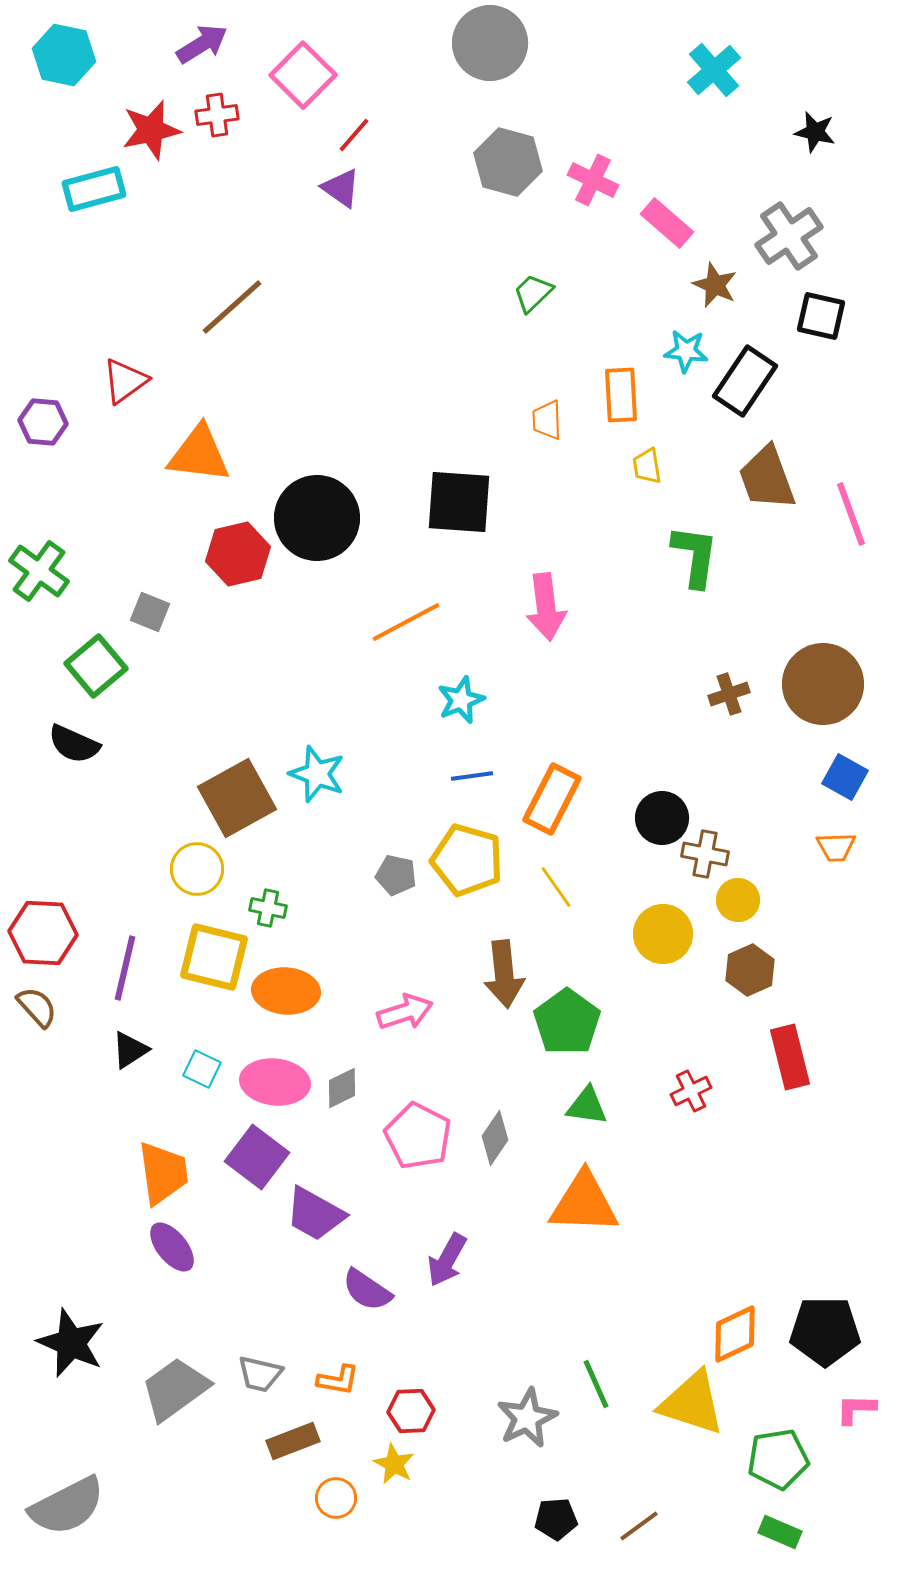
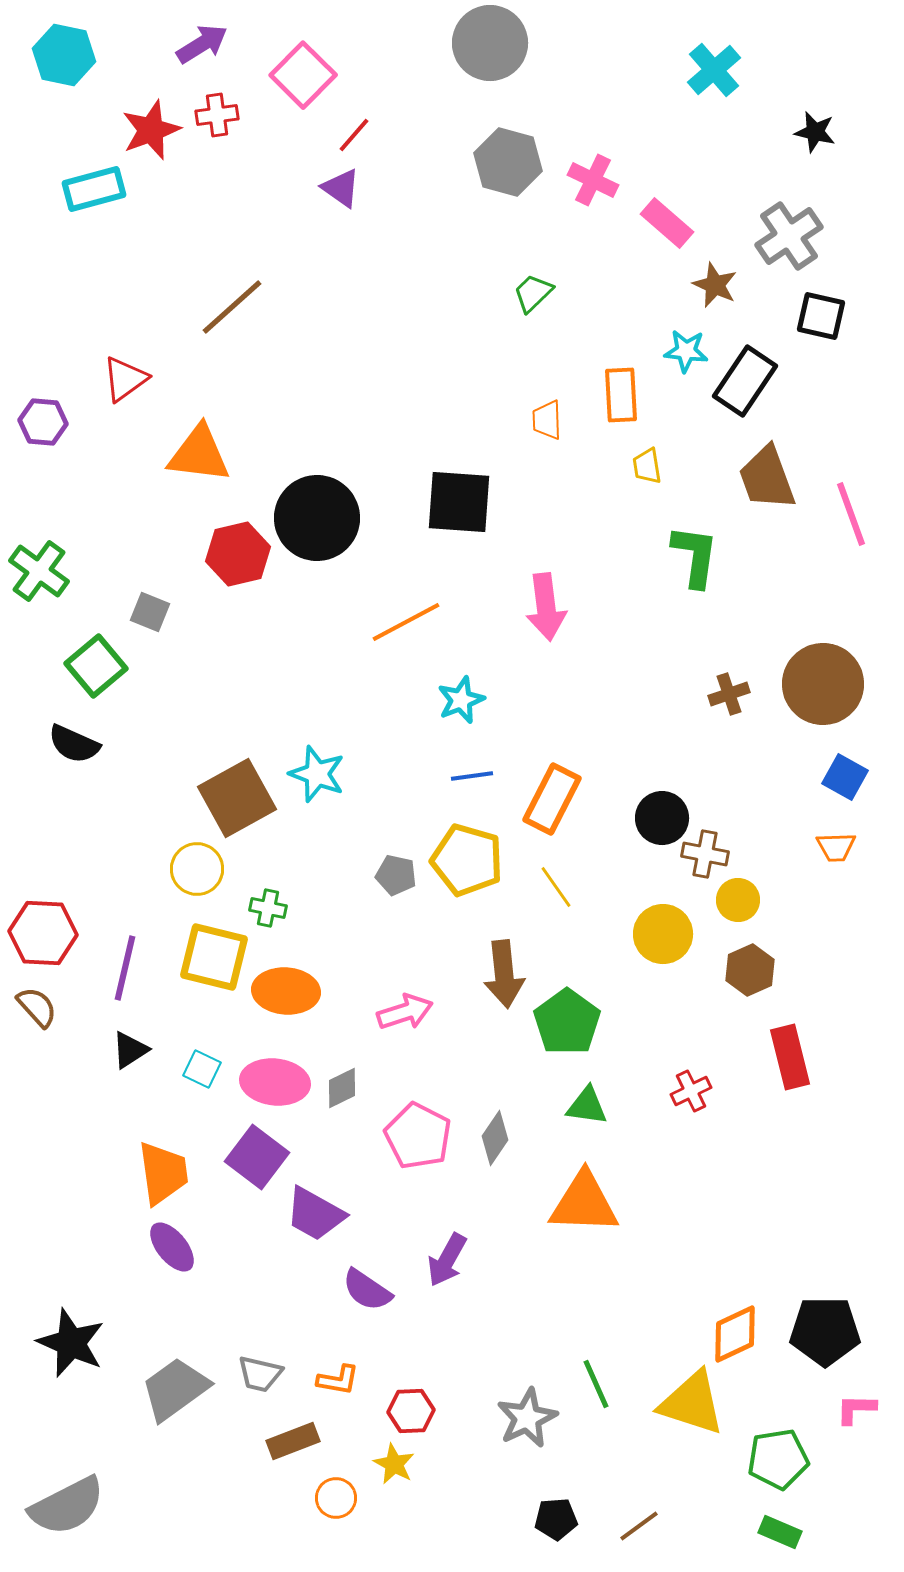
red star at (151, 130): rotated 8 degrees counterclockwise
red triangle at (125, 381): moved 2 px up
